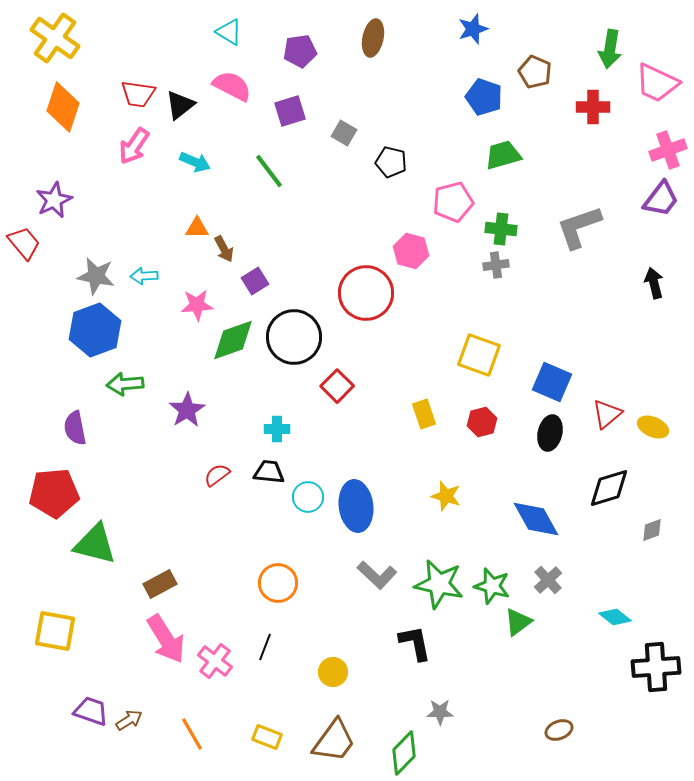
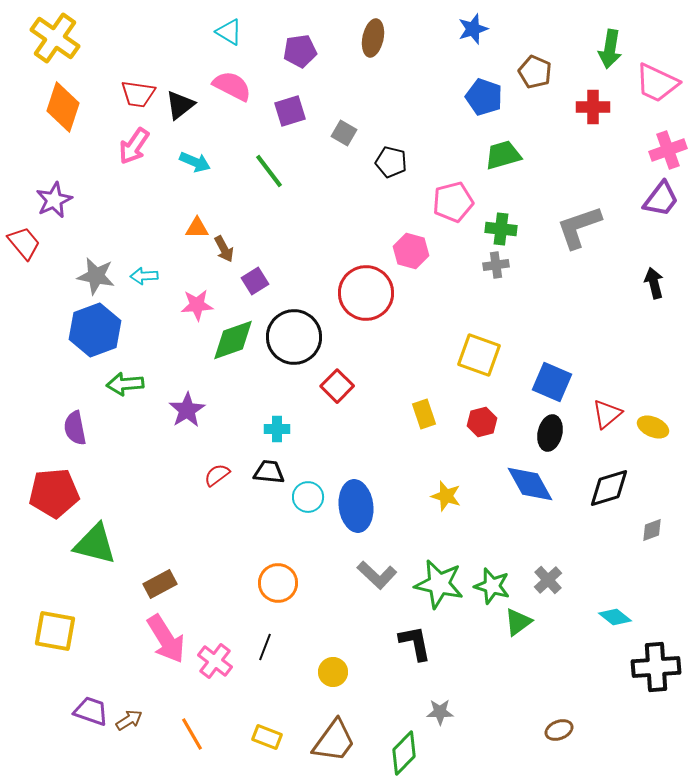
blue diamond at (536, 519): moved 6 px left, 35 px up
